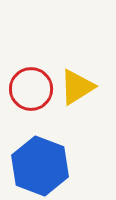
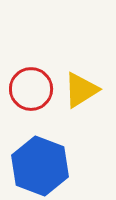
yellow triangle: moved 4 px right, 3 px down
